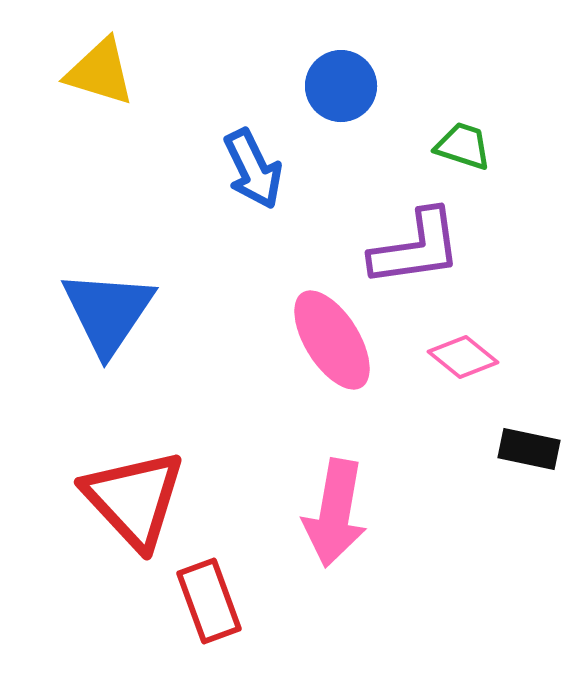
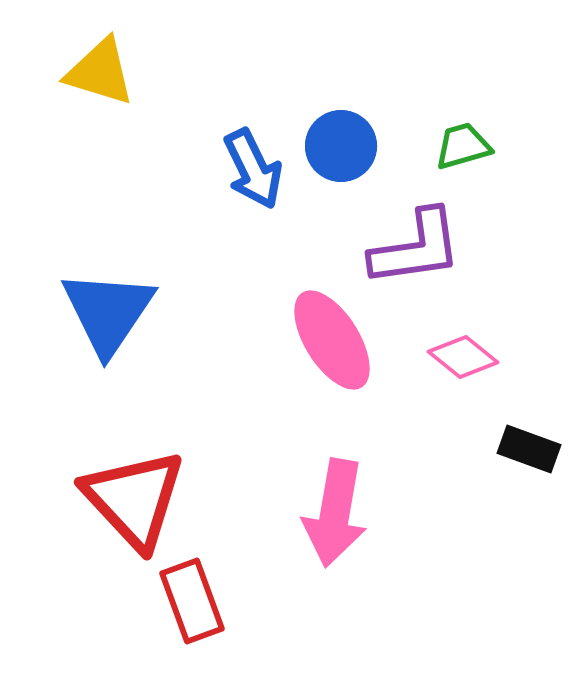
blue circle: moved 60 px down
green trapezoid: rotated 34 degrees counterclockwise
black rectangle: rotated 8 degrees clockwise
red rectangle: moved 17 px left
